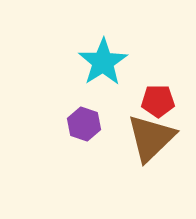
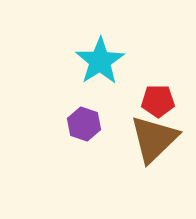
cyan star: moved 3 px left, 1 px up
brown triangle: moved 3 px right, 1 px down
